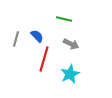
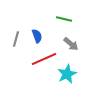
blue semicircle: rotated 24 degrees clockwise
gray arrow: rotated 14 degrees clockwise
red line: rotated 50 degrees clockwise
cyan star: moved 3 px left
